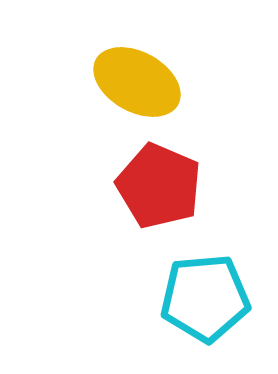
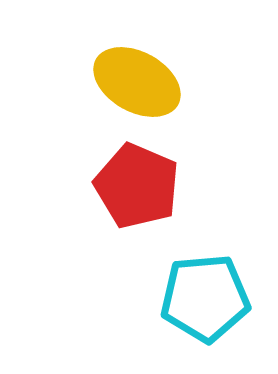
red pentagon: moved 22 px left
